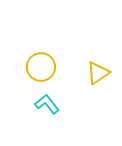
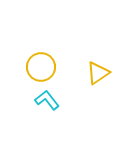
cyan L-shape: moved 4 px up
